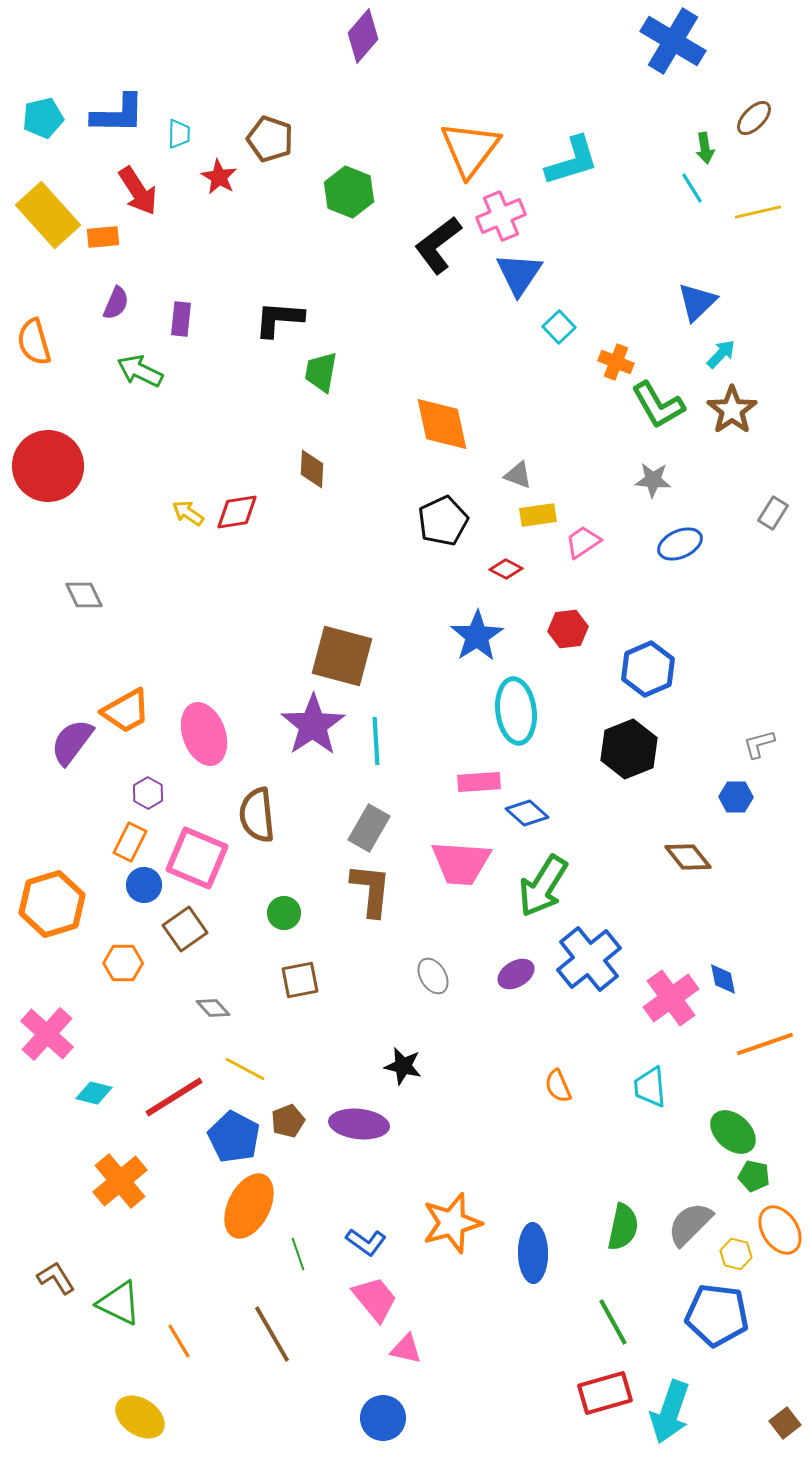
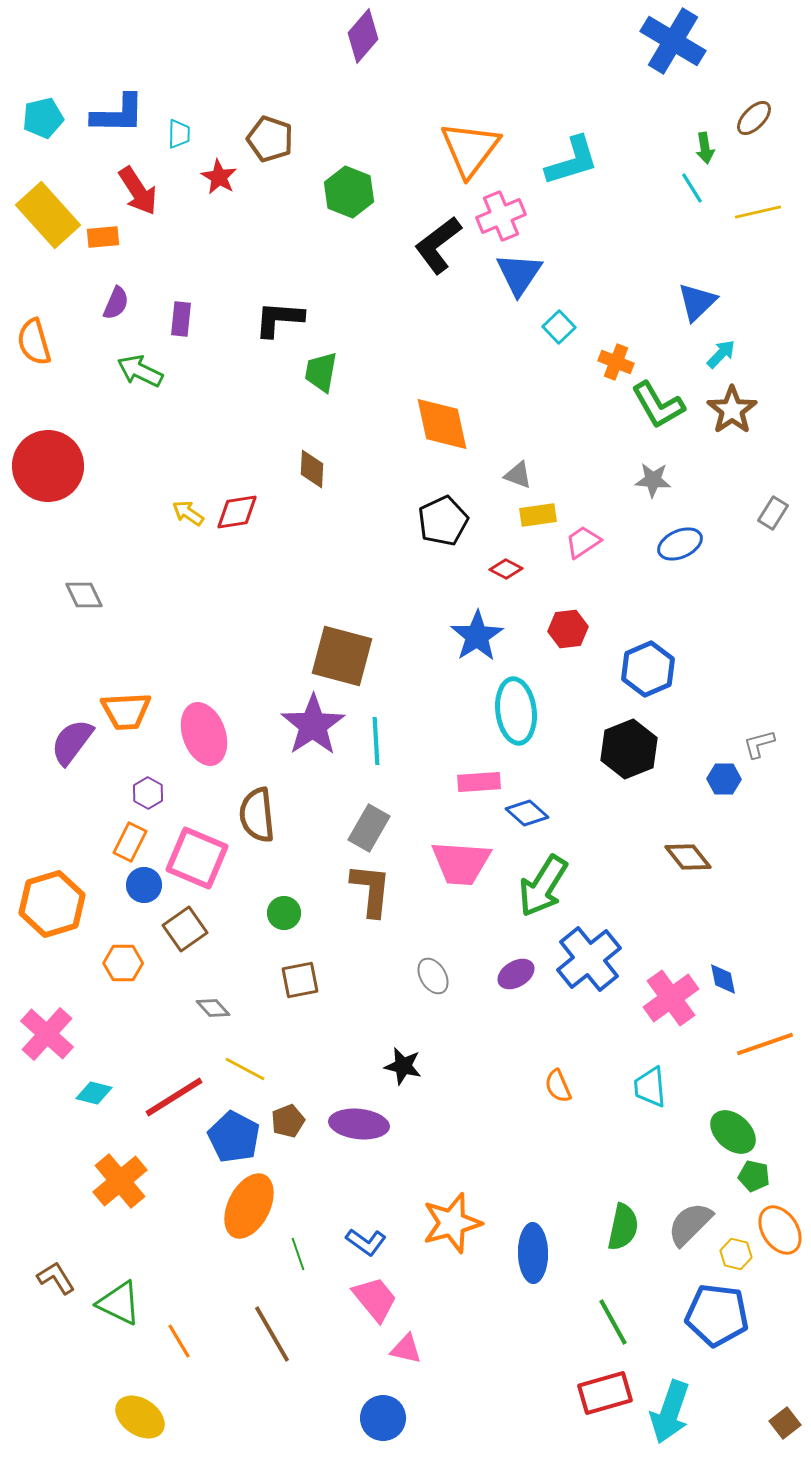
orange trapezoid at (126, 711): rotated 26 degrees clockwise
blue hexagon at (736, 797): moved 12 px left, 18 px up
